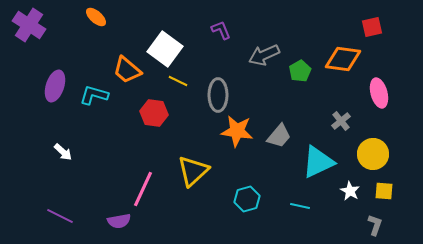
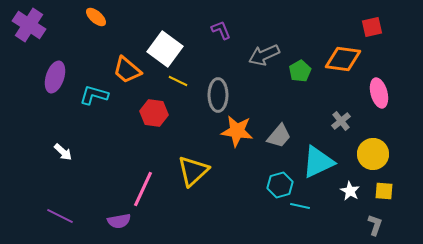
purple ellipse: moved 9 px up
cyan hexagon: moved 33 px right, 14 px up
